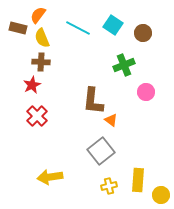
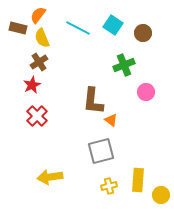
brown cross: moved 2 px left; rotated 36 degrees counterclockwise
gray square: rotated 24 degrees clockwise
